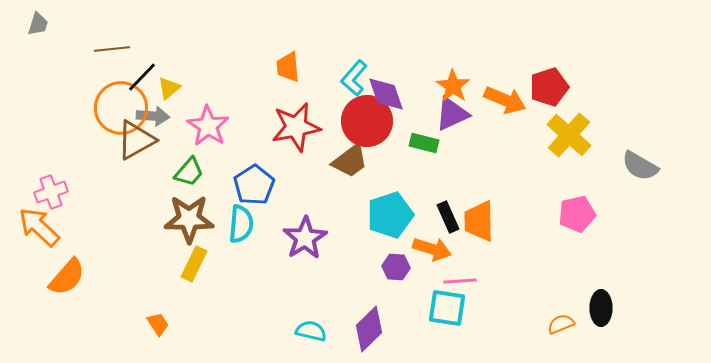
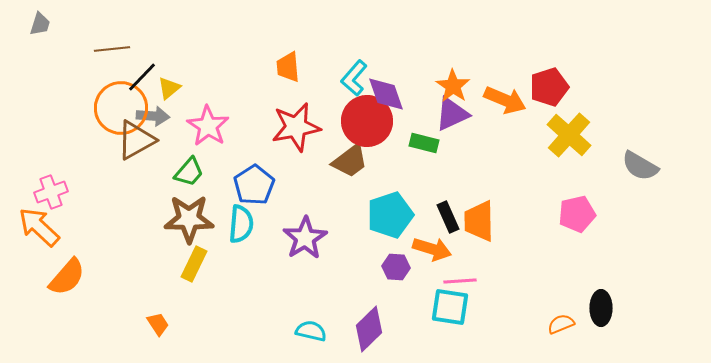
gray trapezoid at (38, 24): moved 2 px right
cyan square at (447, 308): moved 3 px right, 1 px up
